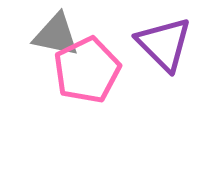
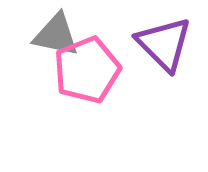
pink pentagon: rotated 4 degrees clockwise
